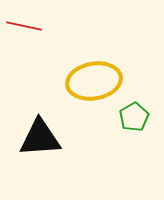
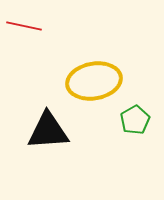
green pentagon: moved 1 px right, 3 px down
black triangle: moved 8 px right, 7 px up
